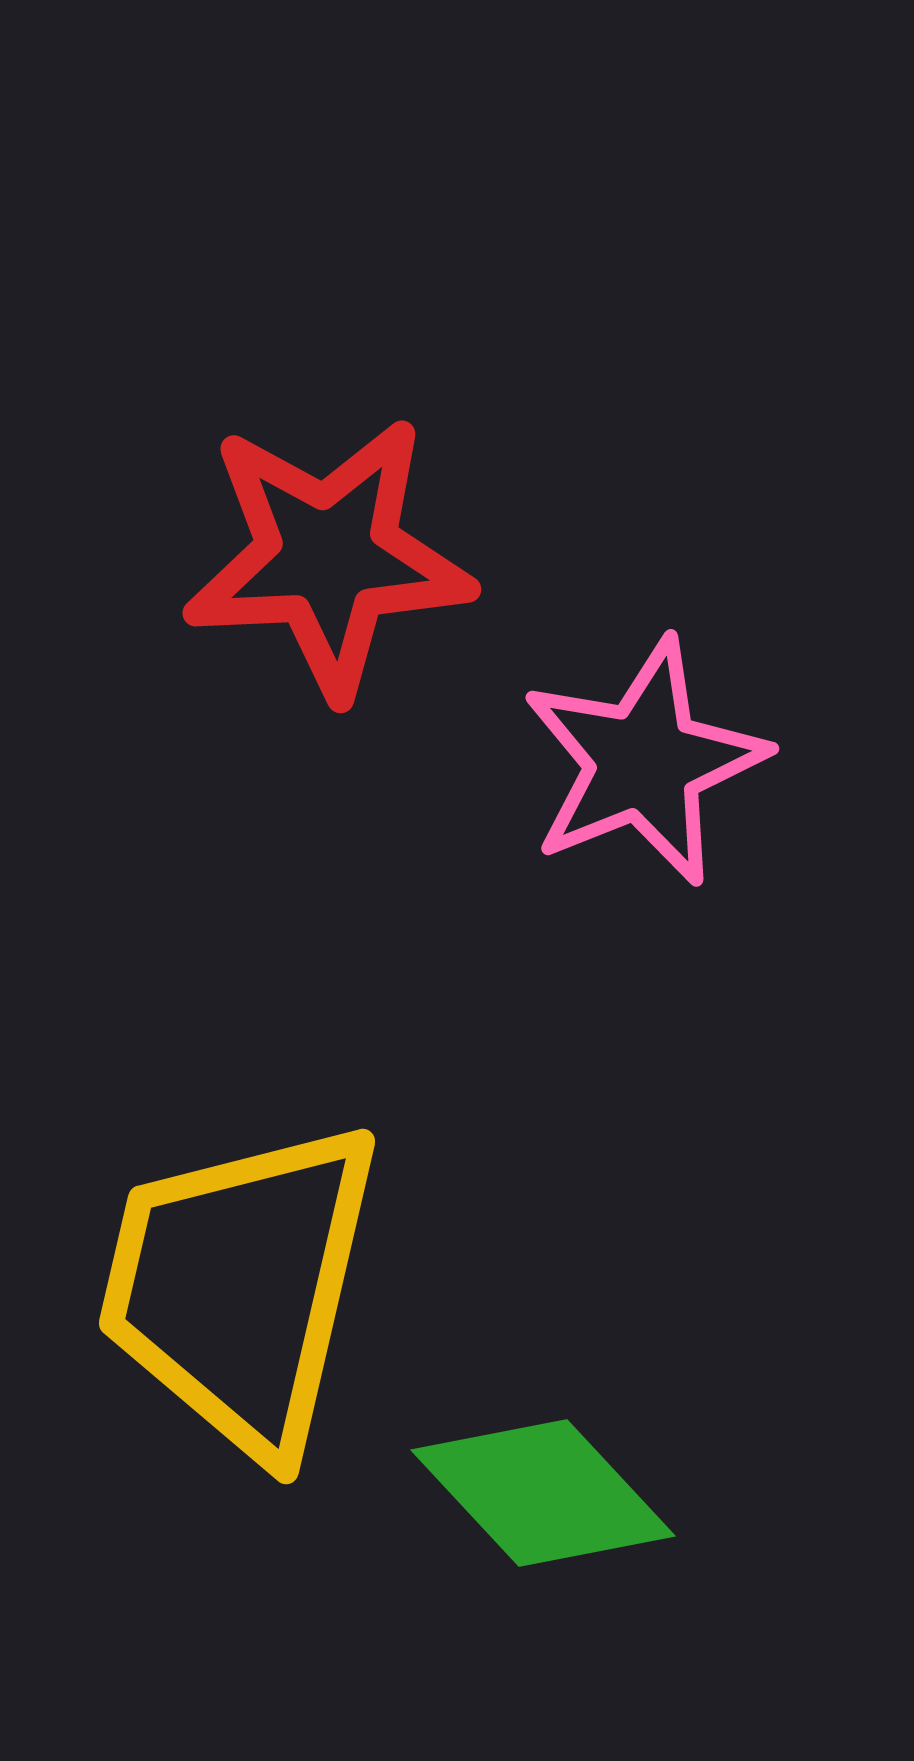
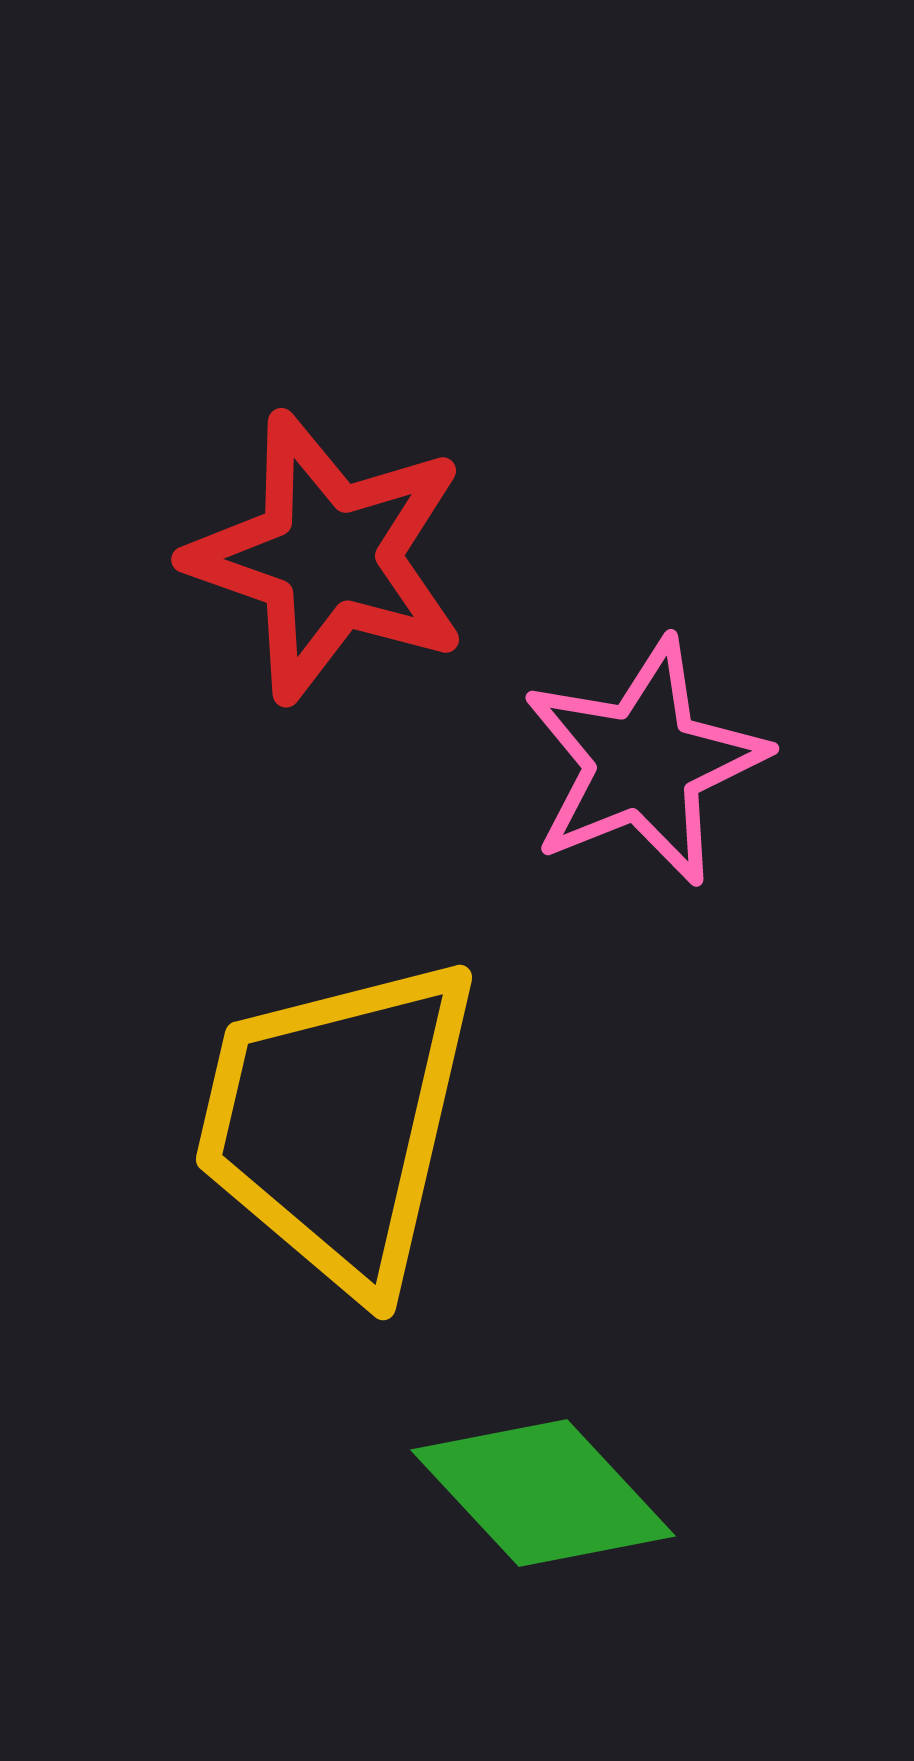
red star: rotated 22 degrees clockwise
yellow trapezoid: moved 97 px right, 164 px up
